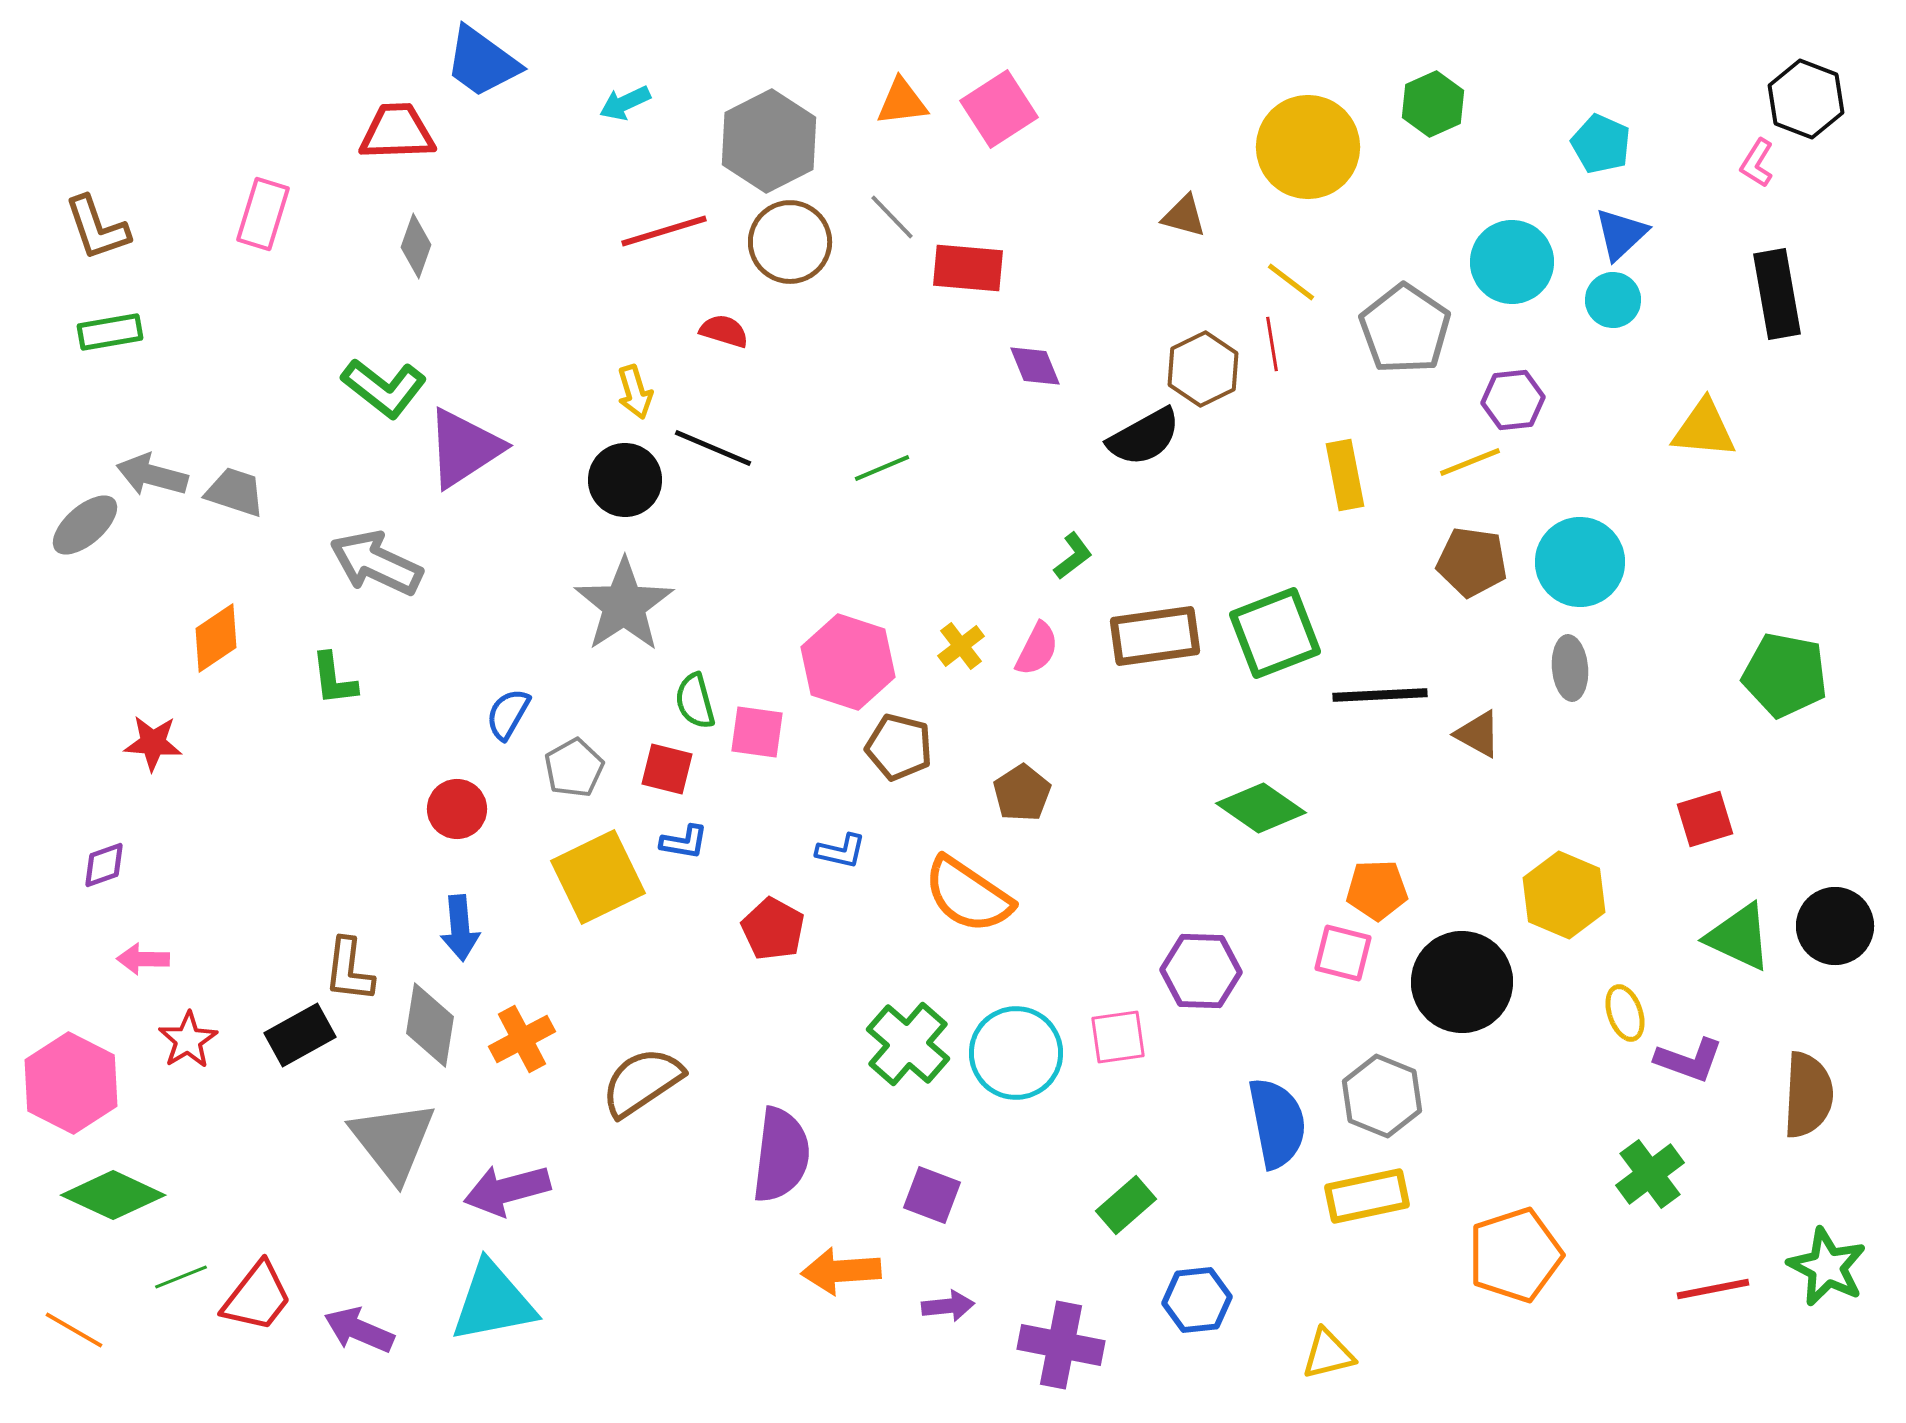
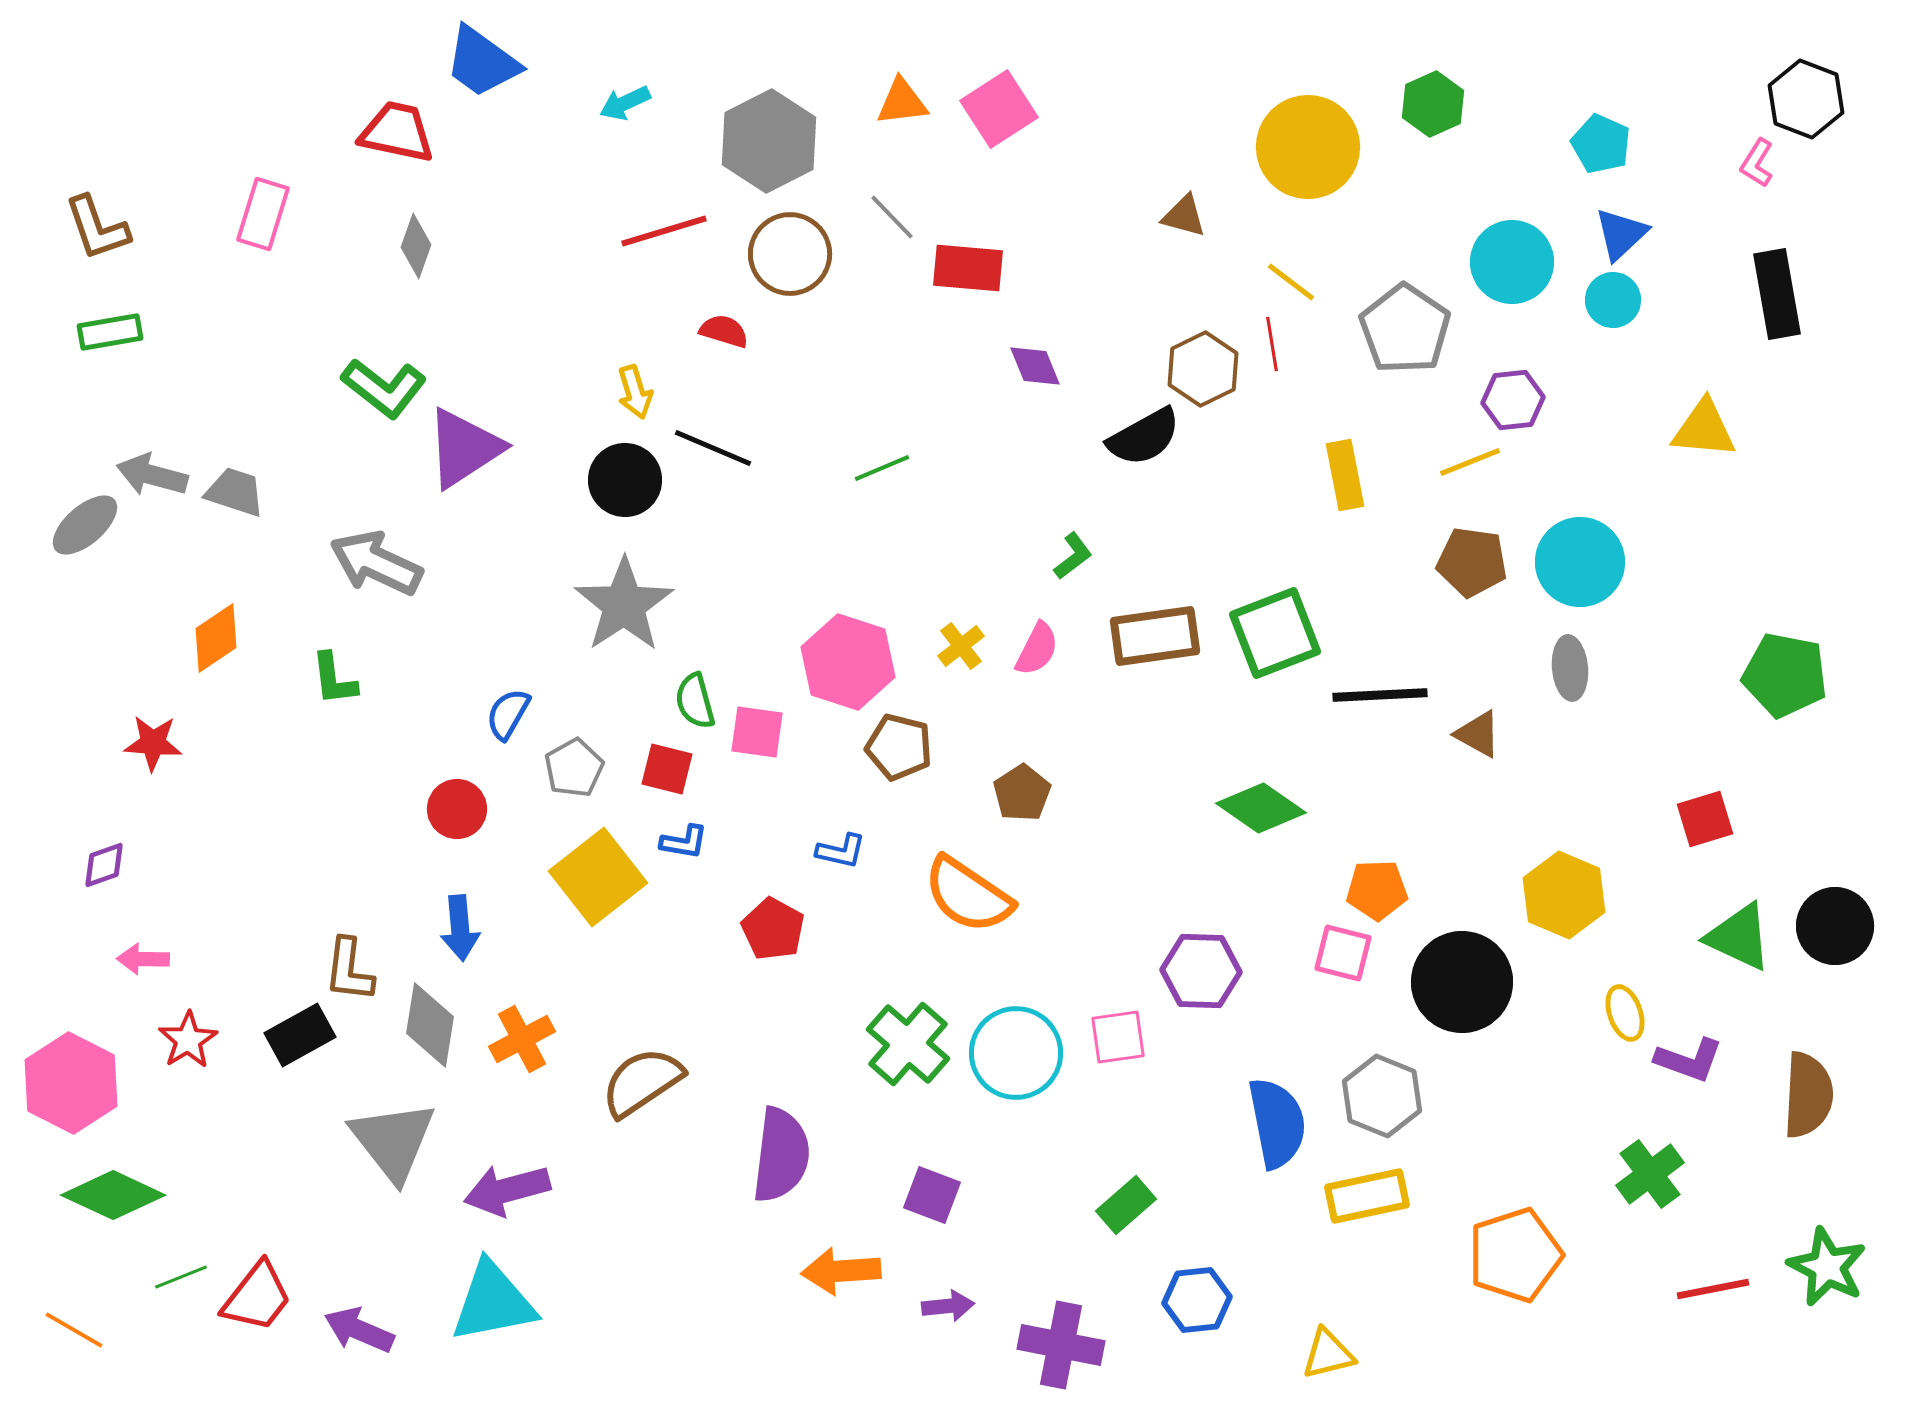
red trapezoid at (397, 132): rotated 14 degrees clockwise
brown circle at (790, 242): moved 12 px down
yellow square at (598, 877): rotated 12 degrees counterclockwise
